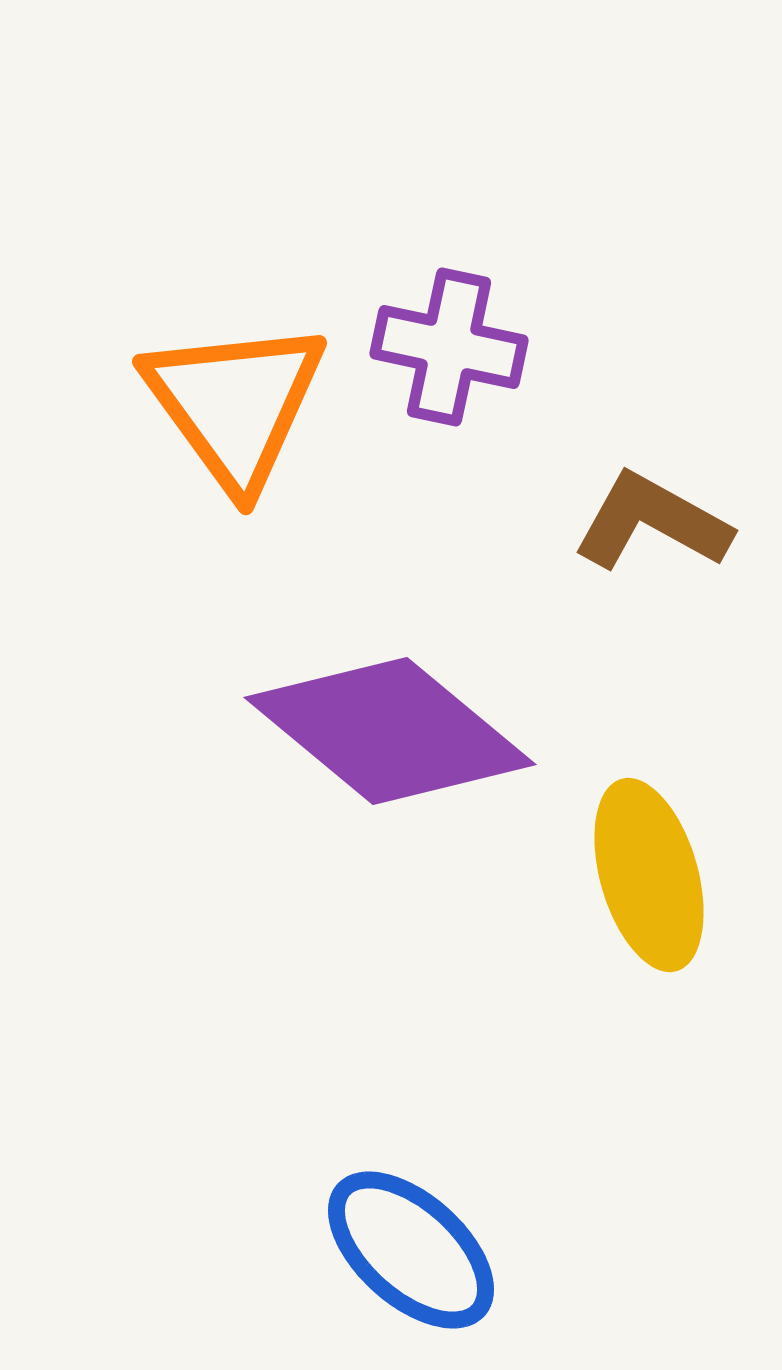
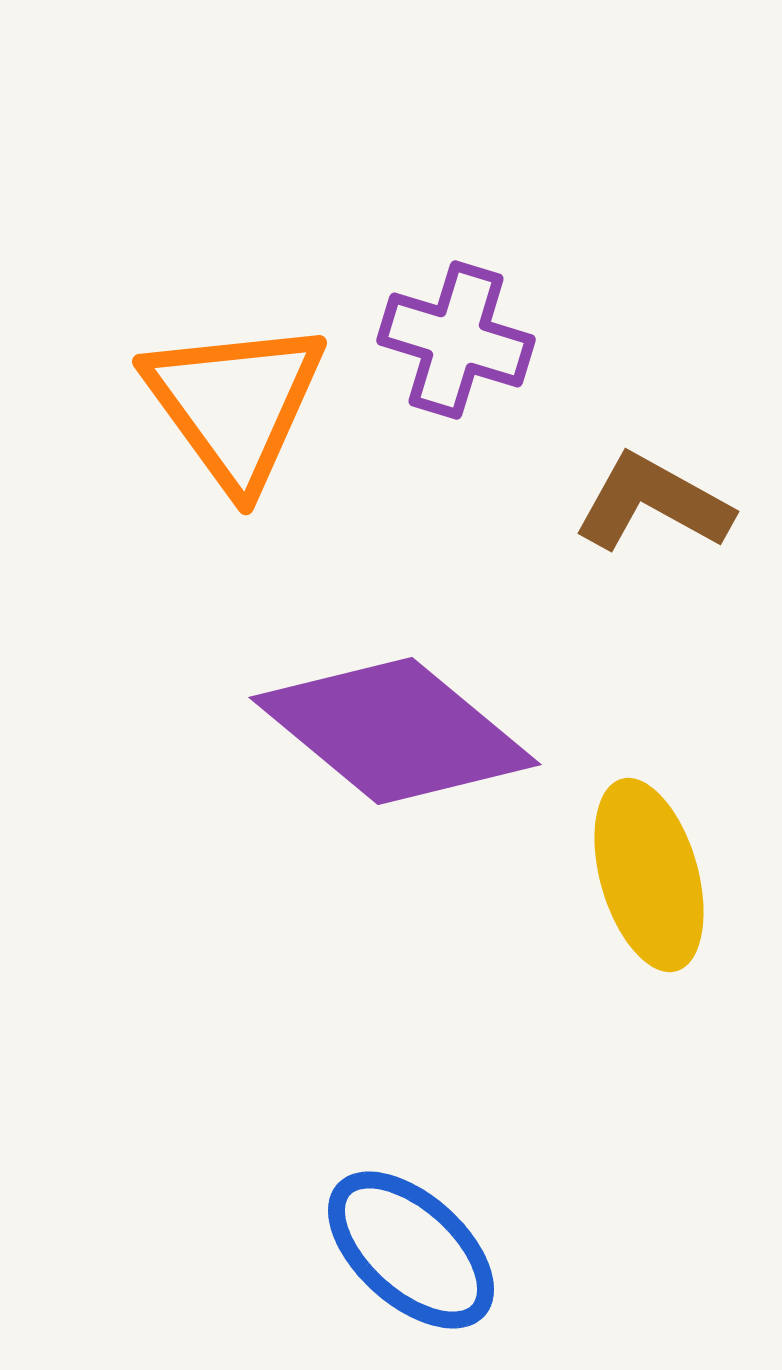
purple cross: moved 7 px right, 7 px up; rotated 5 degrees clockwise
brown L-shape: moved 1 px right, 19 px up
purple diamond: moved 5 px right
